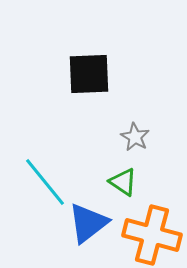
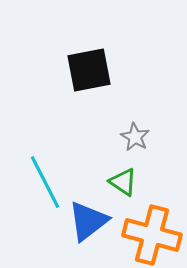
black square: moved 4 px up; rotated 9 degrees counterclockwise
cyan line: rotated 12 degrees clockwise
blue triangle: moved 2 px up
